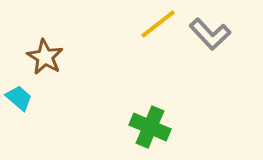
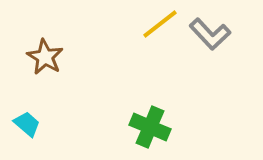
yellow line: moved 2 px right
cyan trapezoid: moved 8 px right, 26 px down
